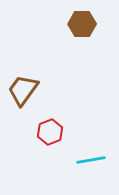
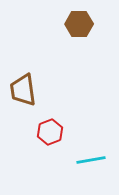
brown hexagon: moved 3 px left
brown trapezoid: rotated 44 degrees counterclockwise
